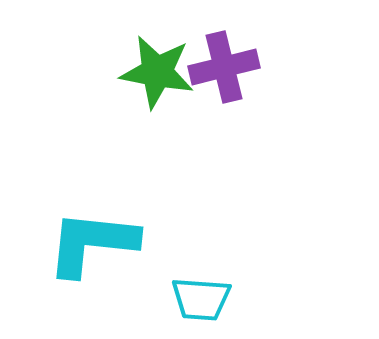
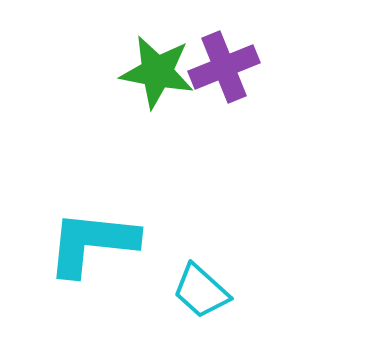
purple cross: rotated 8 degrees counterclockwise
cyan trapezoid: moved 8 px up; rotated 38 degrees clockwise
